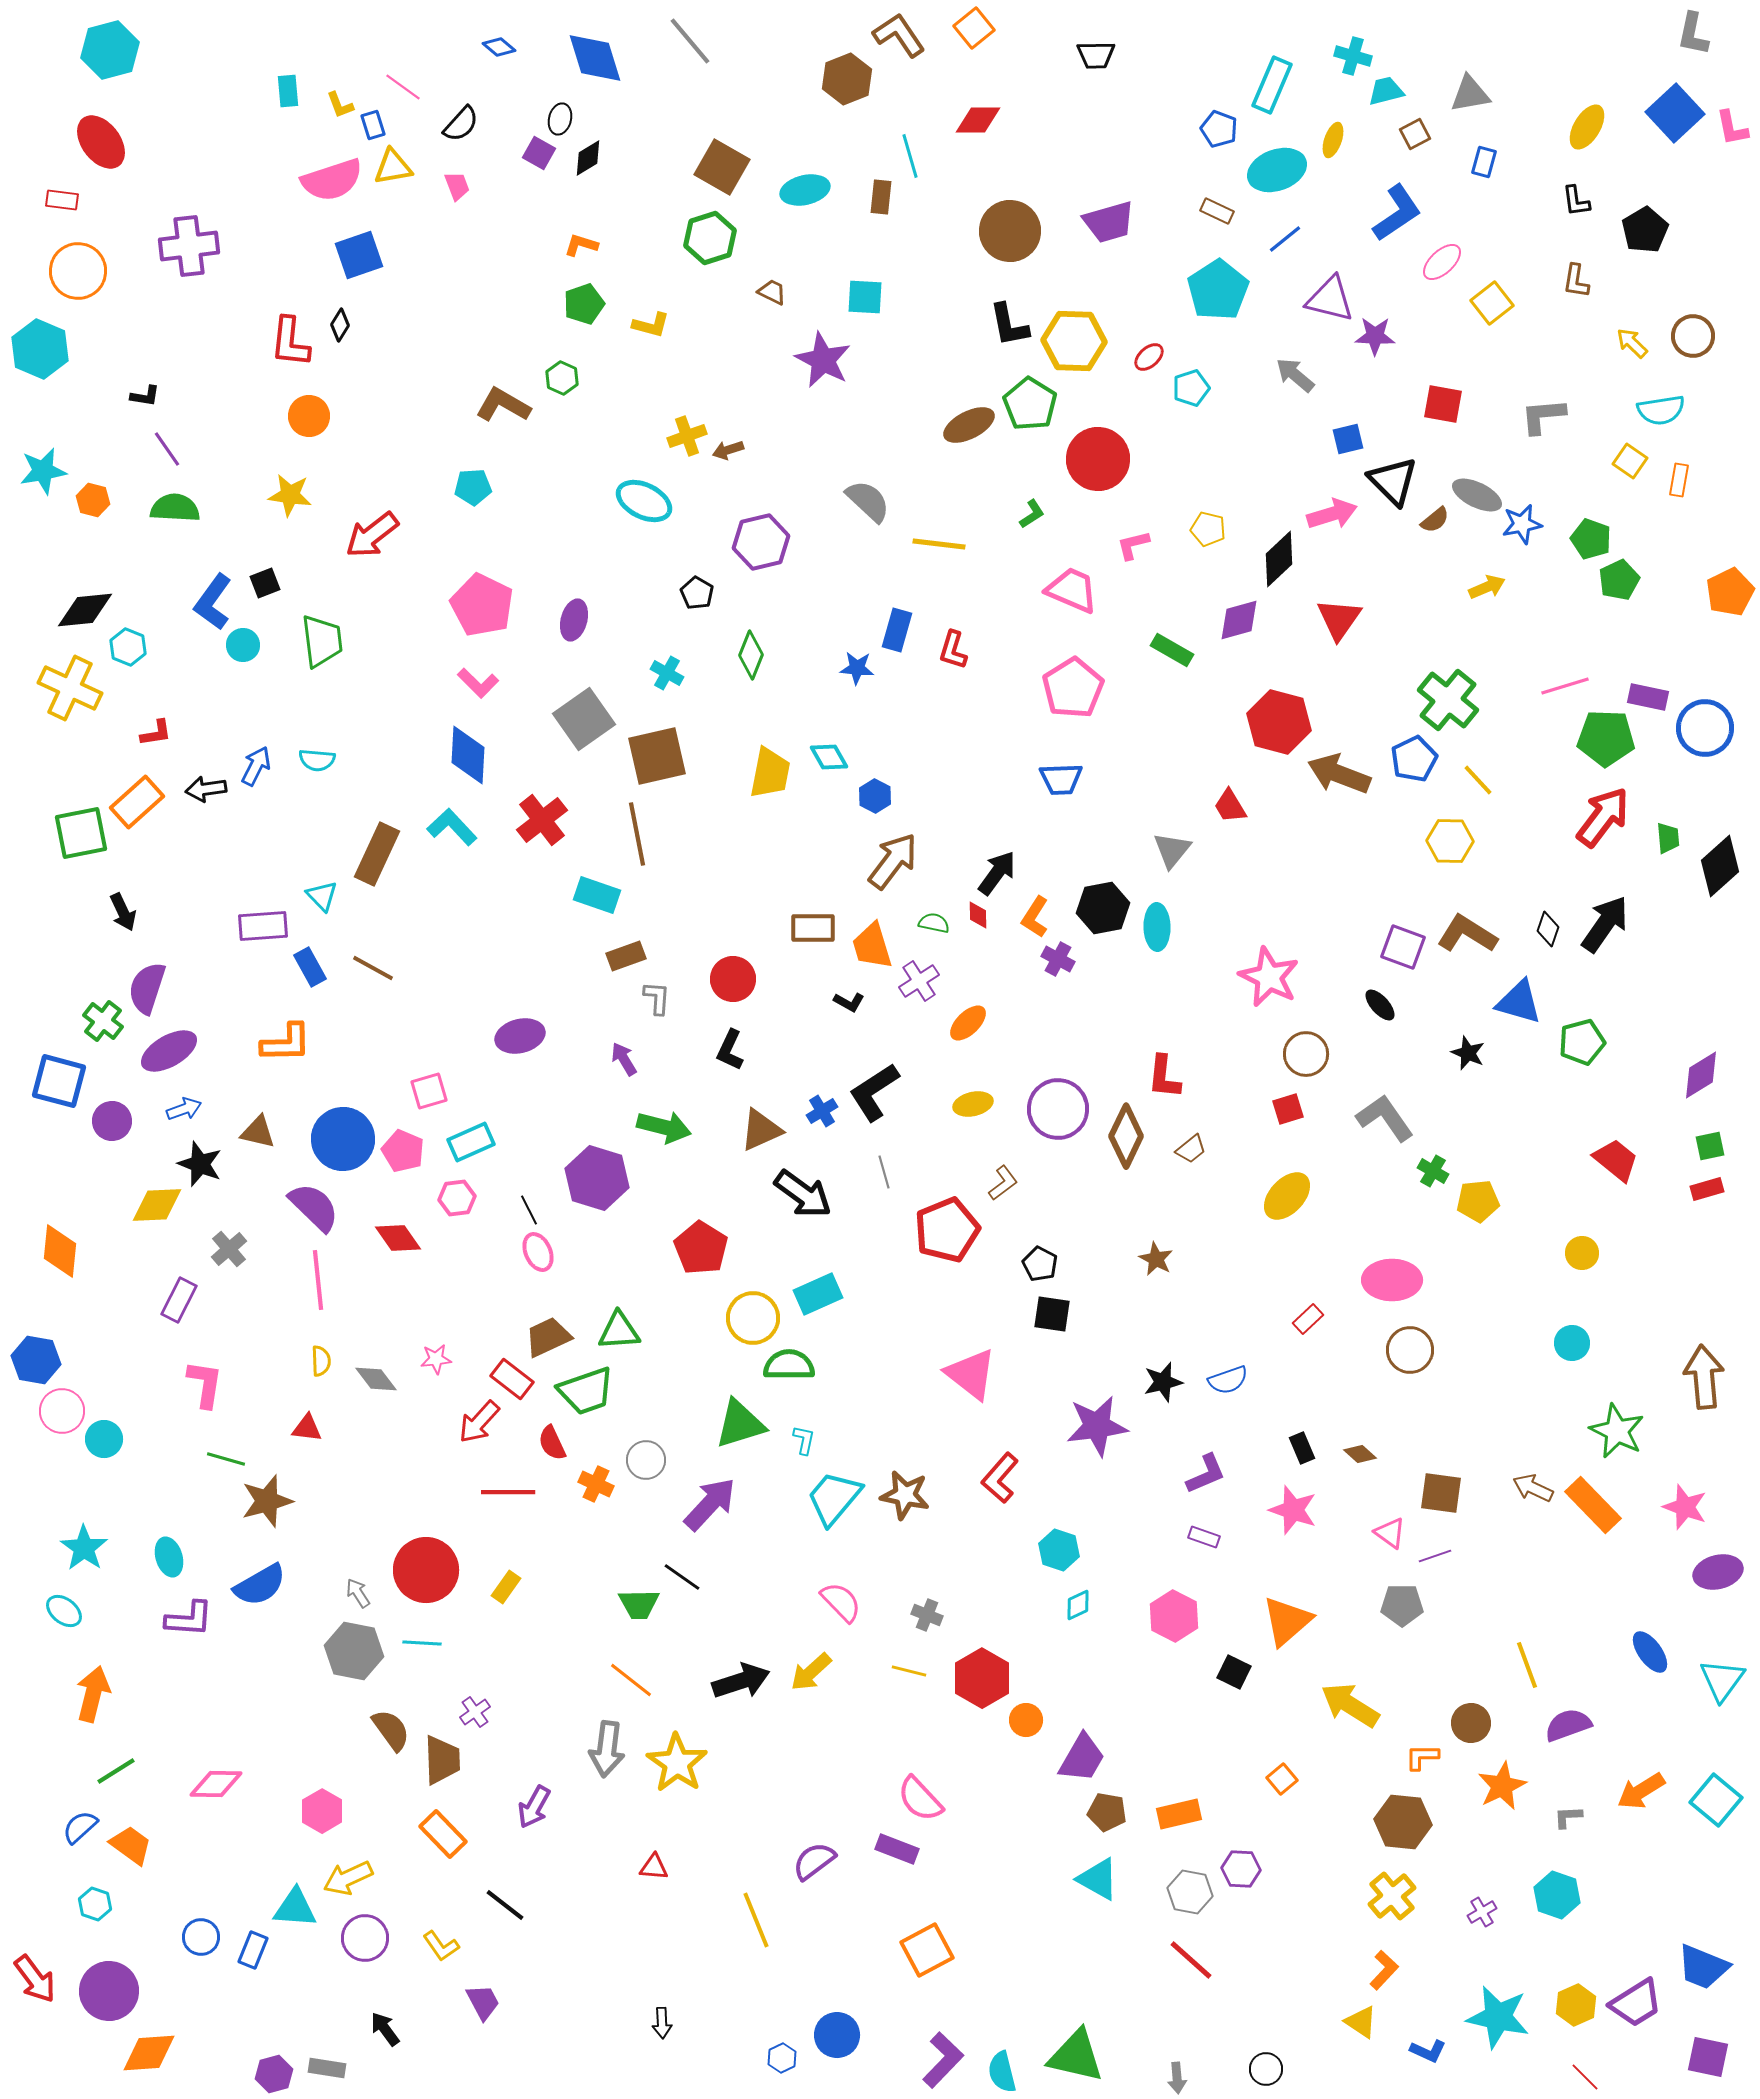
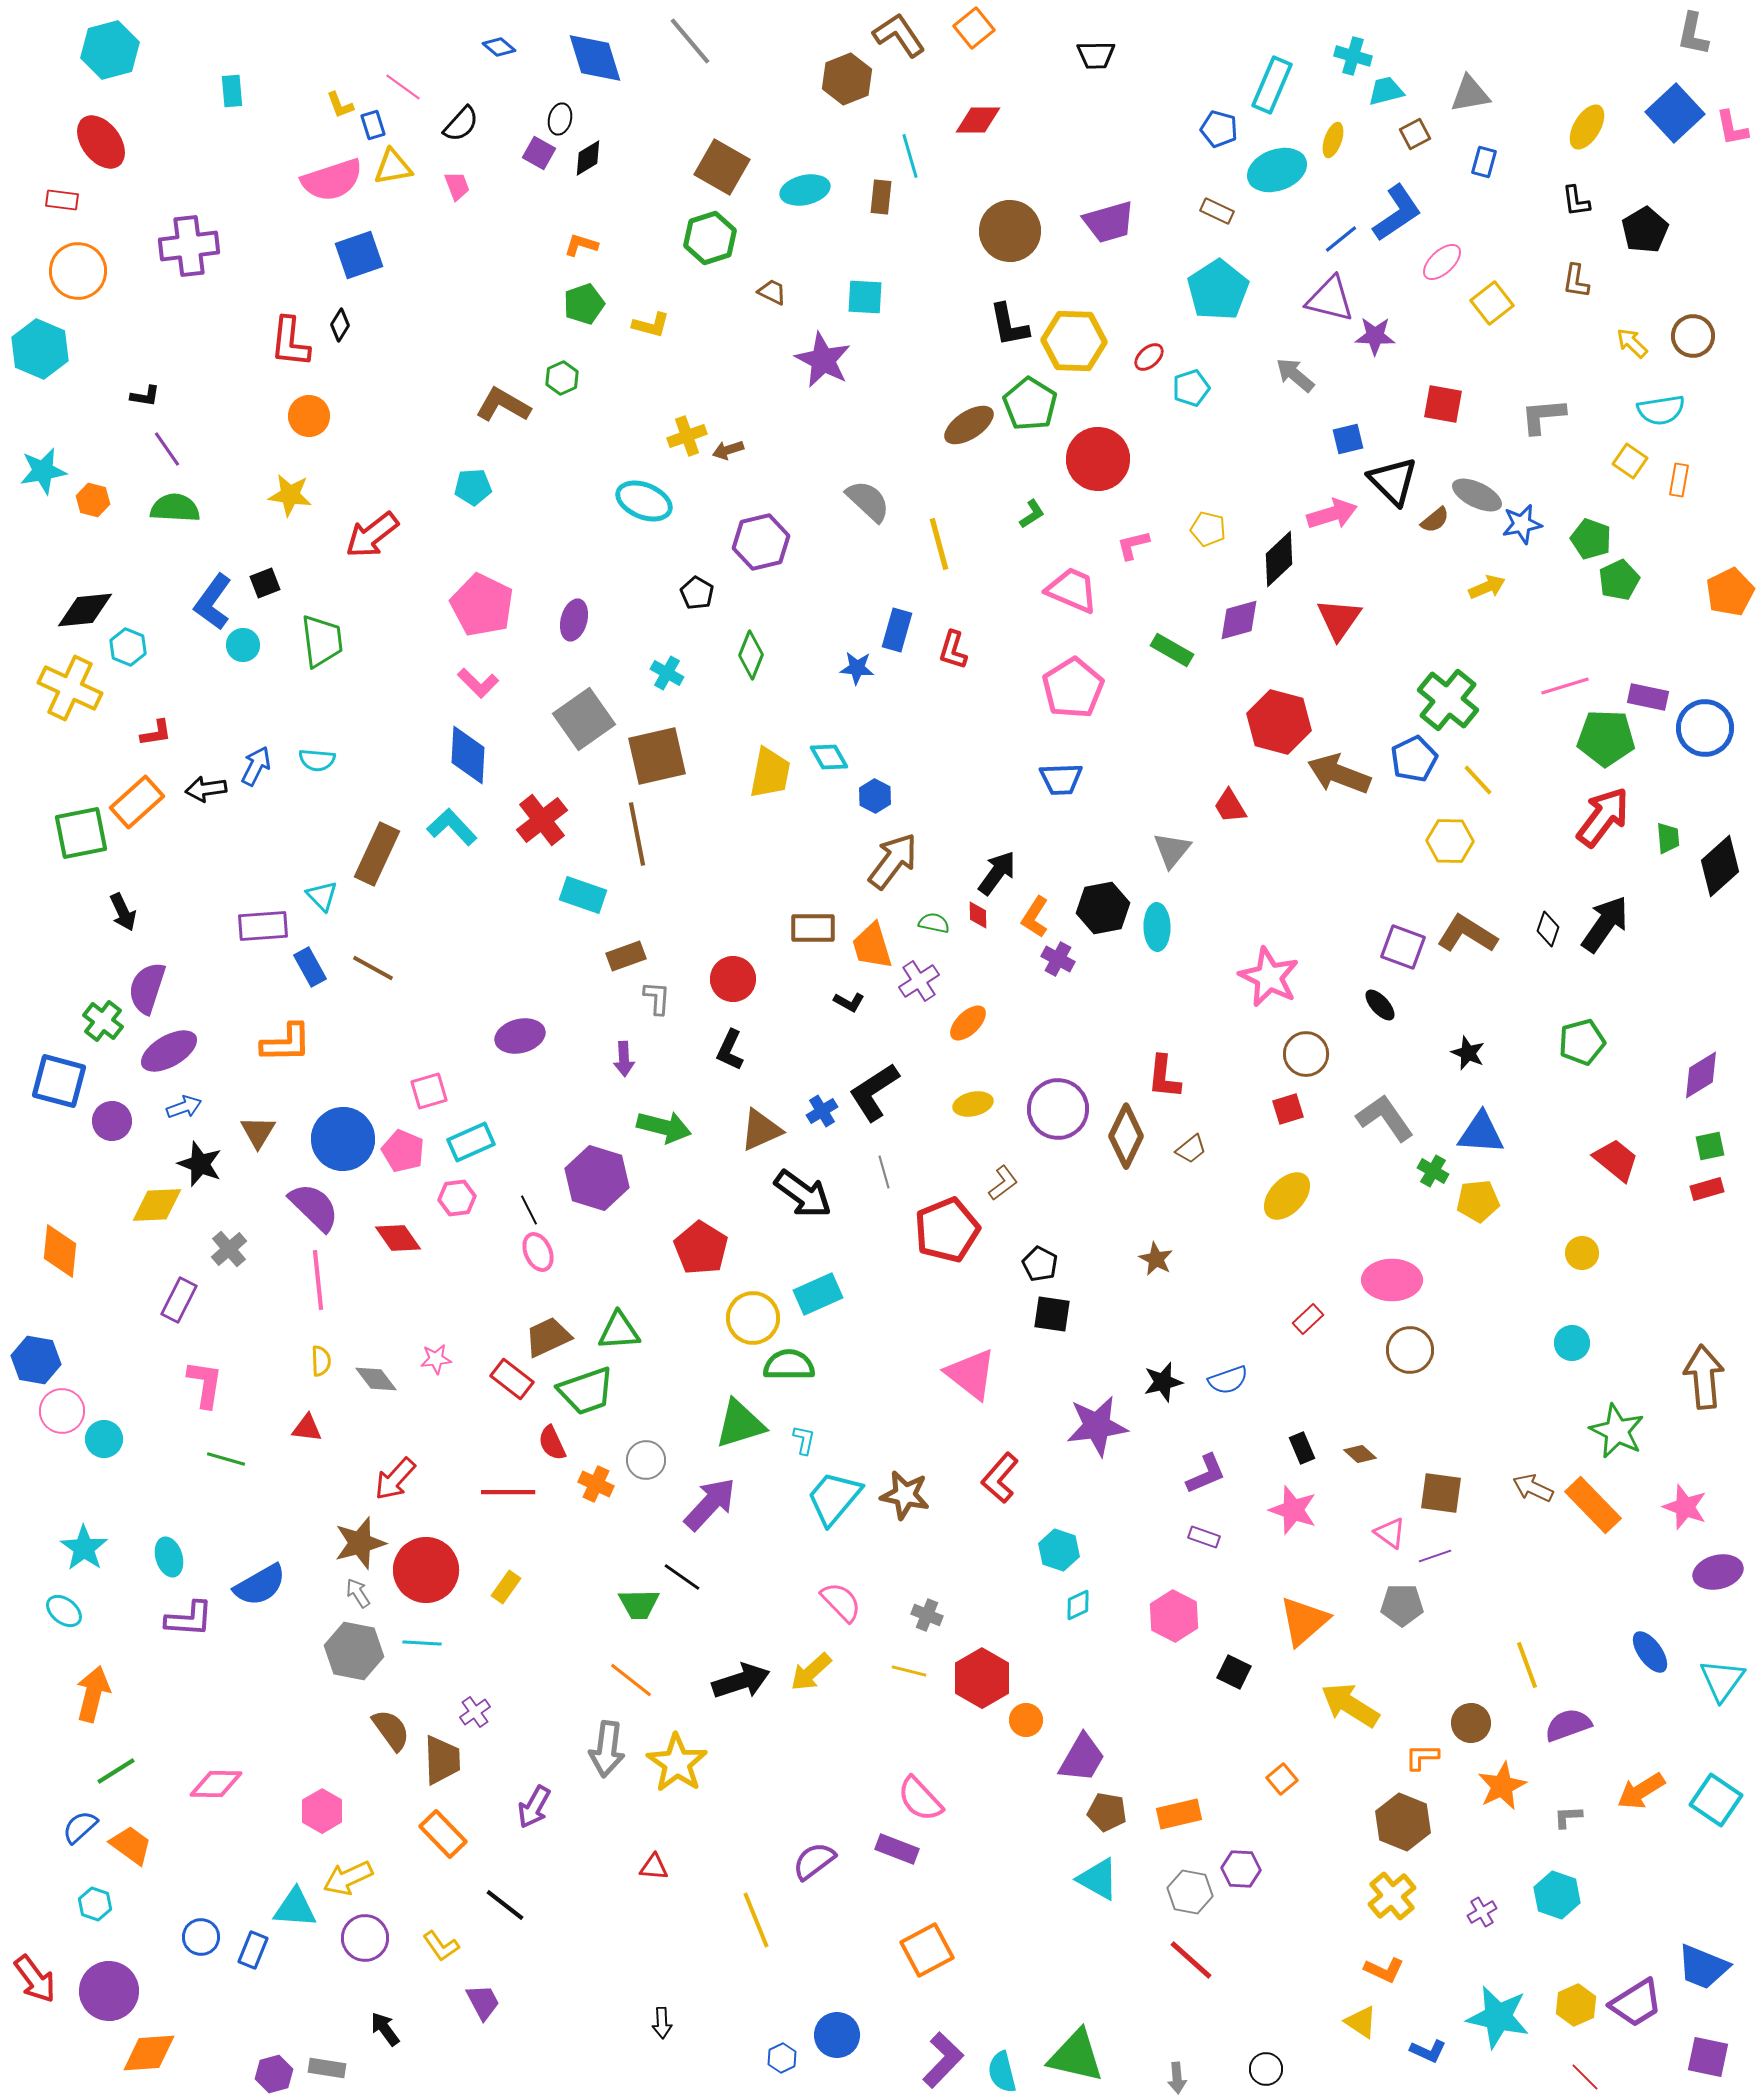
cyan rectangle at (288, 91): moved 56 px left
blue pentagon at (1219, 129): rotated 6 degrees counterclockwise
blue line at (1285, 239): moved 56 px right
green hexagon at (562, 378): rotated 12 degrees clockwise
brown ellipse at (969, 425): rotated 6 degrees counterclockwise
cyan ellipse at (644, 501): rotated 4 degrees counterclockwise
yellow line at (939, 544): rotated 68 degrees clockwise
cyan rectangle at (597, 895): moved 14 px left
blue triangle at (1519, 1002): moved 38 px left, 131 px down; rotated 12 degrees counterclockwise
purple arrow at (624, 1059): rotated 152 degrees counterclockwise
blue arrow at (184, 1109): moved 2 px up
brown triangle at (258, 1132): rotated 48 degrees clockwise
red arrow at (479, 1422): moved 84 px left, 57 px down
brown star at (267, 1501): moved 93 px right, 42 px down
orange triangle at (1287, 1621): moved 17 px right
cyan square at (1716, 1800): rotated 6 degrees counterclockwise
brown hexagon at (1403, 1822): rotated 16 degrees clockwise
orange L-shape at (1384, 1970): rotated 72 degrees clockwise
